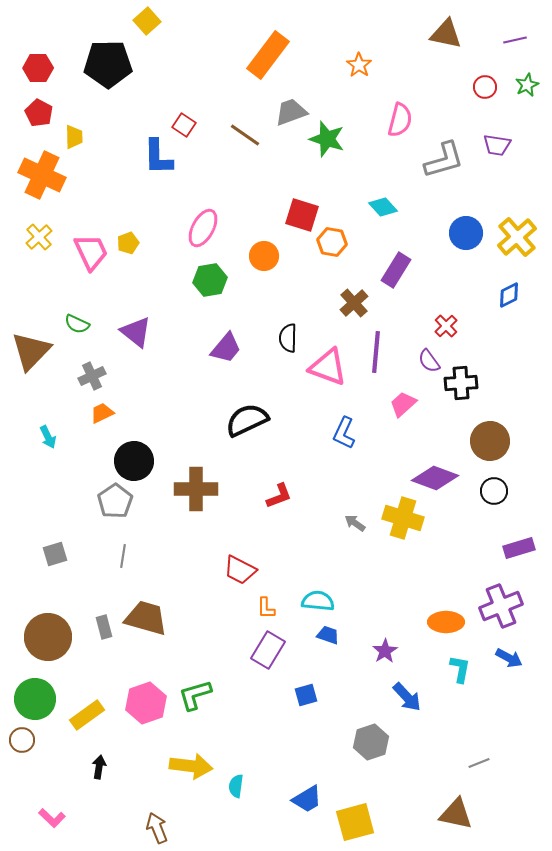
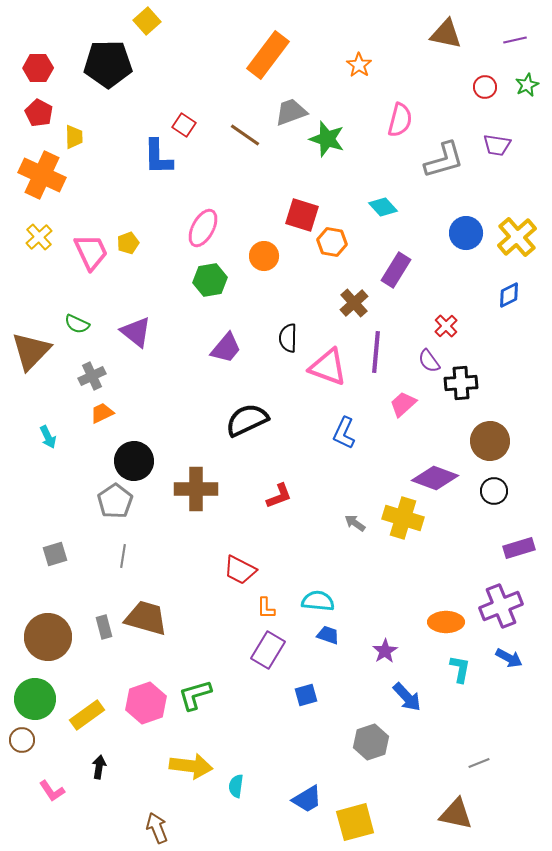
pink L-shape at (52, 818): moved 27 px up; rotated 12 degrees clockwise
